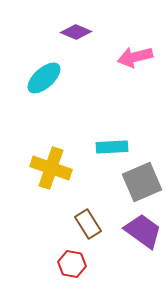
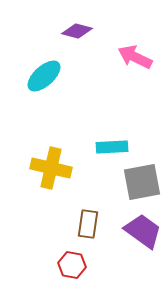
purple diamond: moved 1 px right, 1 px up; rotated 8 degrees counterclockwise
pink arrow: rotated 40 degrees clockwise
cyan ellipse: moved 2 px up
yellow cross: rotated 6 degrees counterclockwise
gray square: rotated 12 degrees clockwise
brown rectangle: rotated 40 degrees clockwise
red hexagon: moved 1 px down
